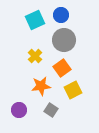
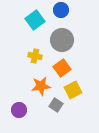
blue circle: moved 5 px up
cyan square: rotated 12 degrees counterclockwise
gray circle: moved 2 px left
yellow cross: rotated 32 degrees counterclockwise
gray square: moved 5 px right, 5 px up
